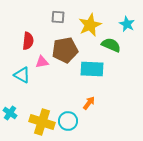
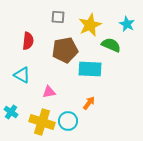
pink triangle: moved 7 px right, 30 px down
cyan rectangle: moved 2 px left
cyan cross: moved 1 px right, 1 px up
